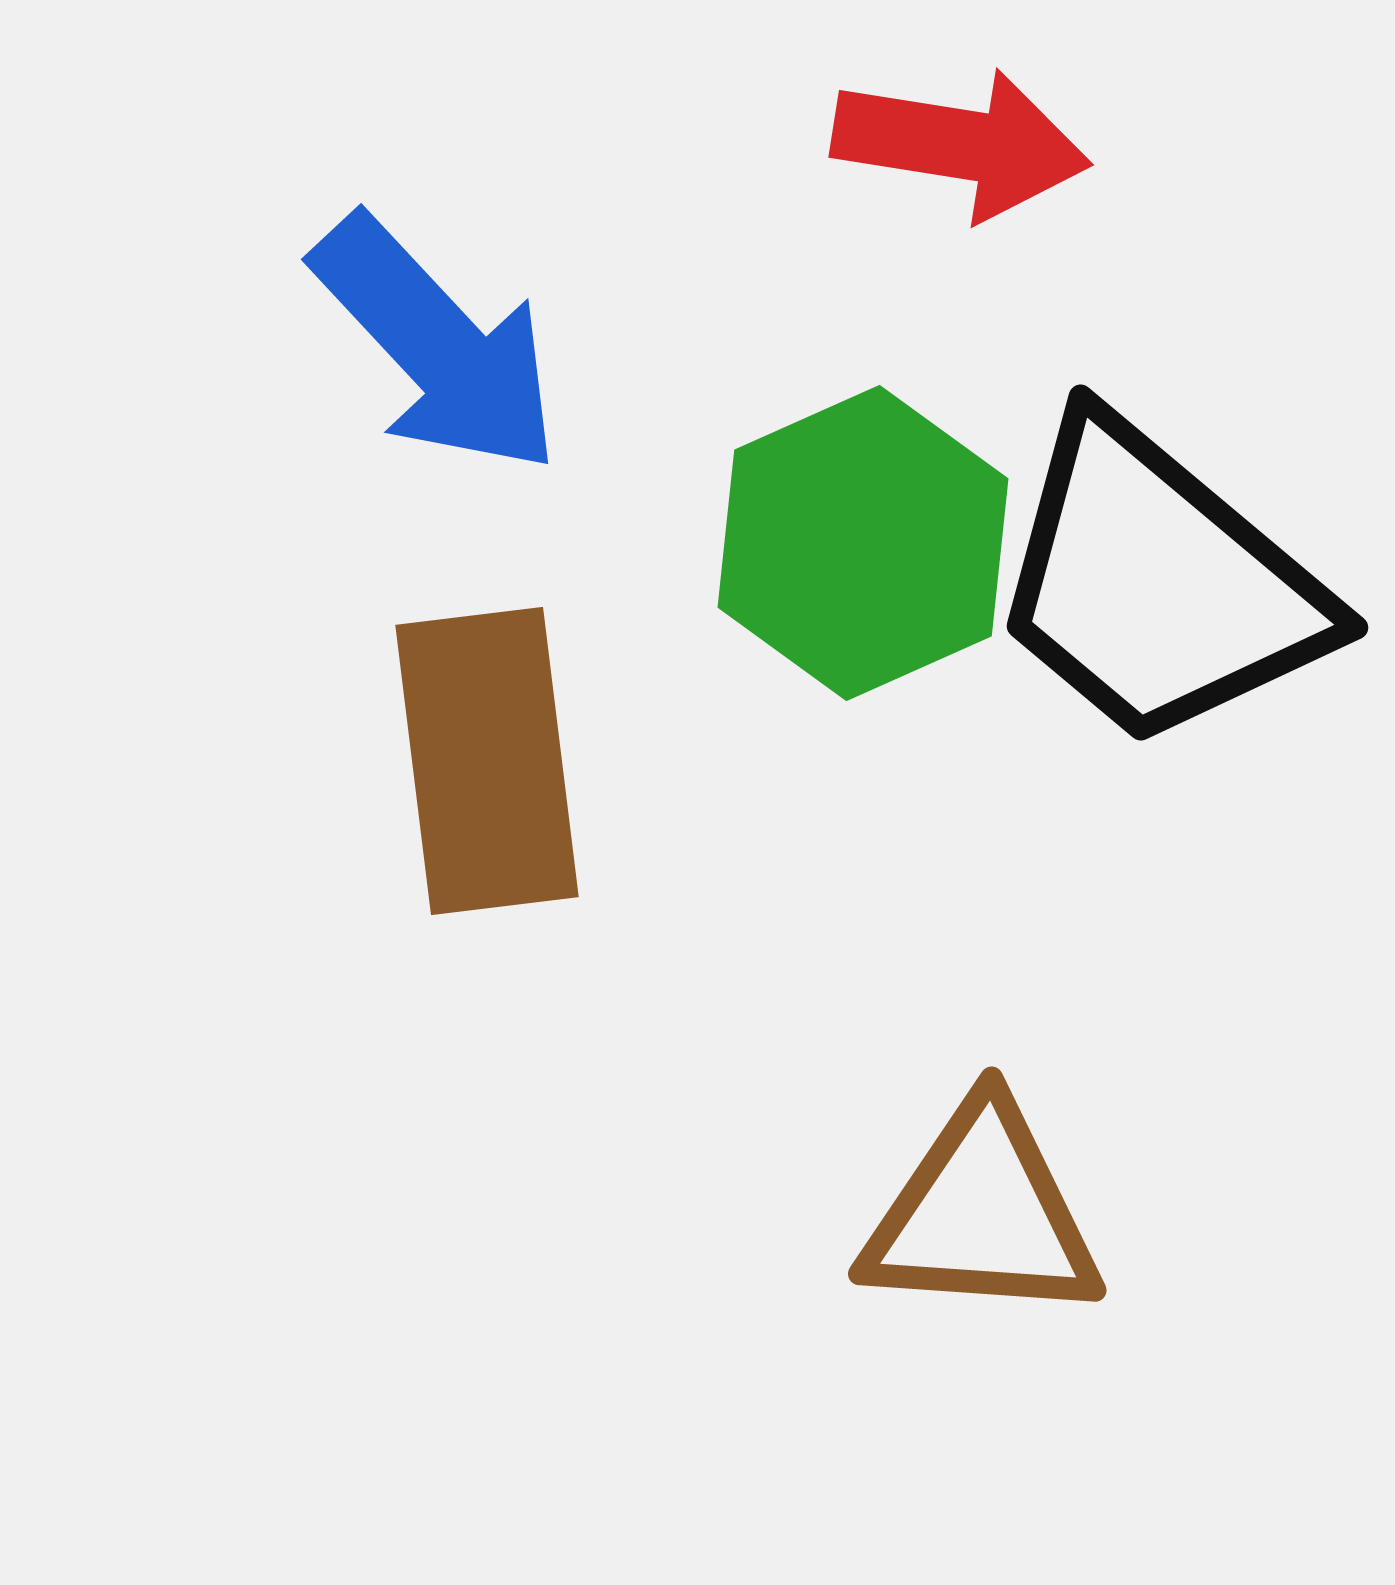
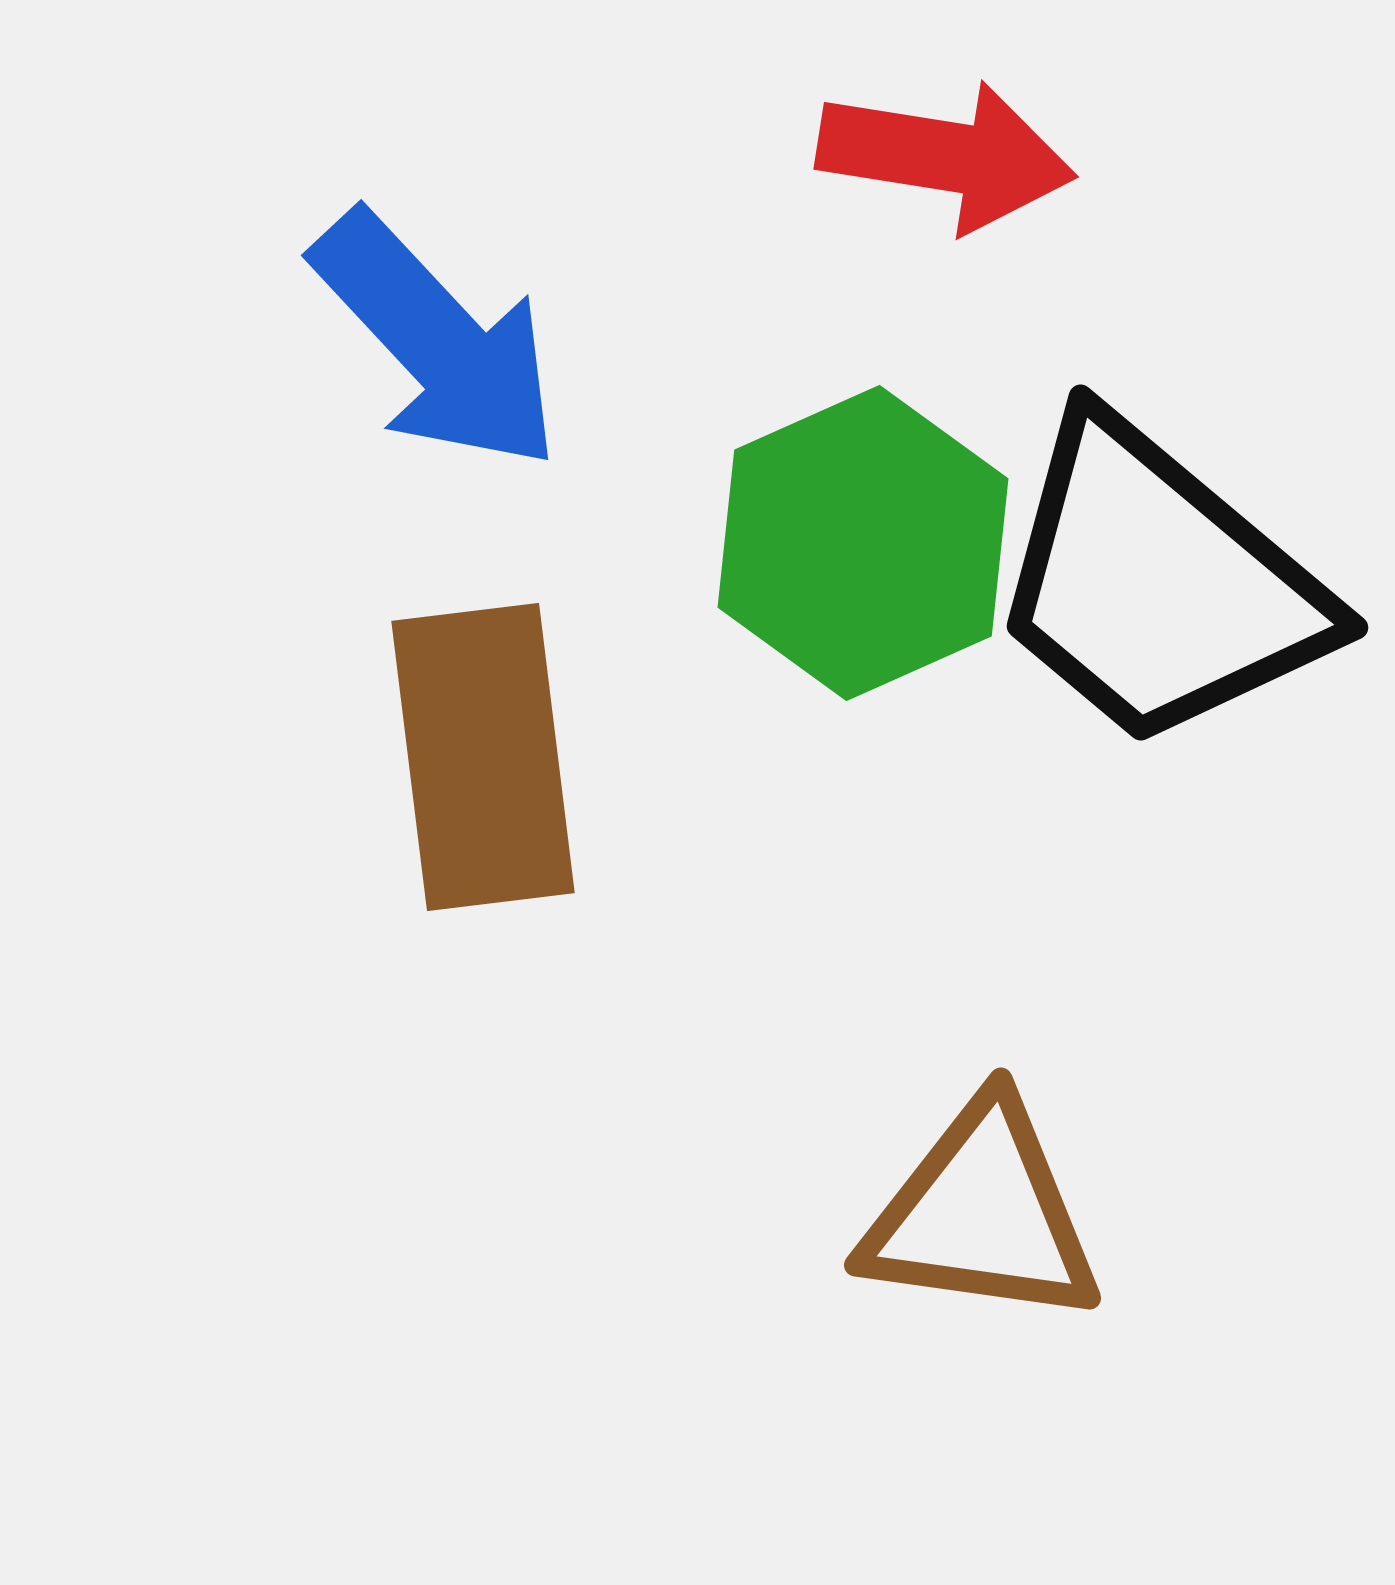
red arrow: moved 15 px left, 12 px down
blue arrow: moved 4 px up
brown rectangle: moved 4 px left, 4 px up
brown triangle: rotated 4 degrees clockwise
